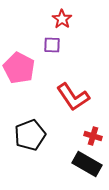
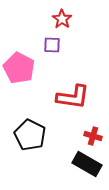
red L-shape: rotated 48 degrees counterclockwise
black pentagon: rotated 24 degrees counterclockwise
